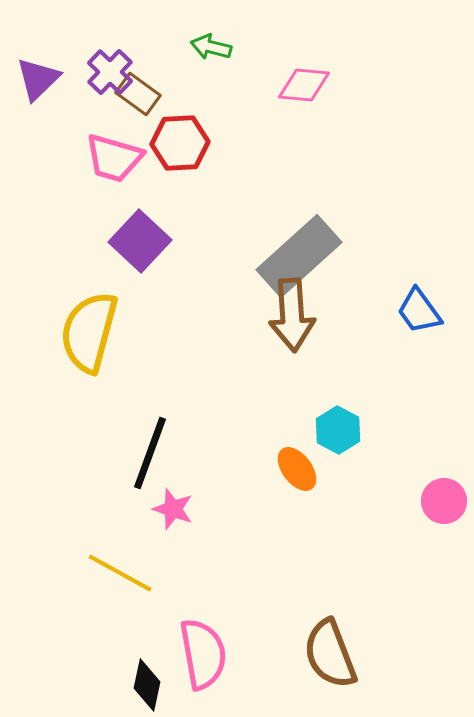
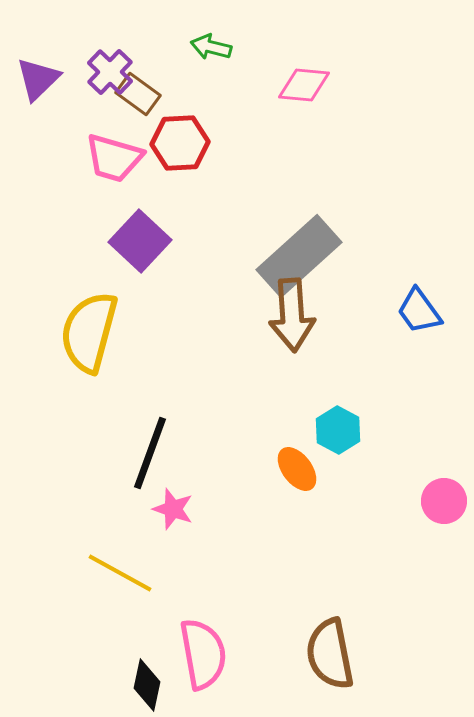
brown semicircle: rotated 10 degrees clockwise
